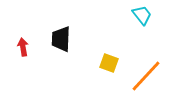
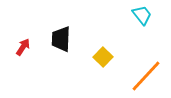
red arrow: rotated 42 degrees clockwise
yellow square: moved 6 px left, 6 px up; rotated 24 degrees clockwise
